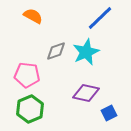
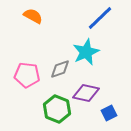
gray diamond: moved 4 px right, 18 px down
green hexagon: moved 27 px right; rotated 16 degrees counterclockwise
